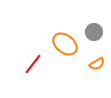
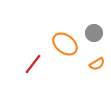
gray circle: moved 1 px down
